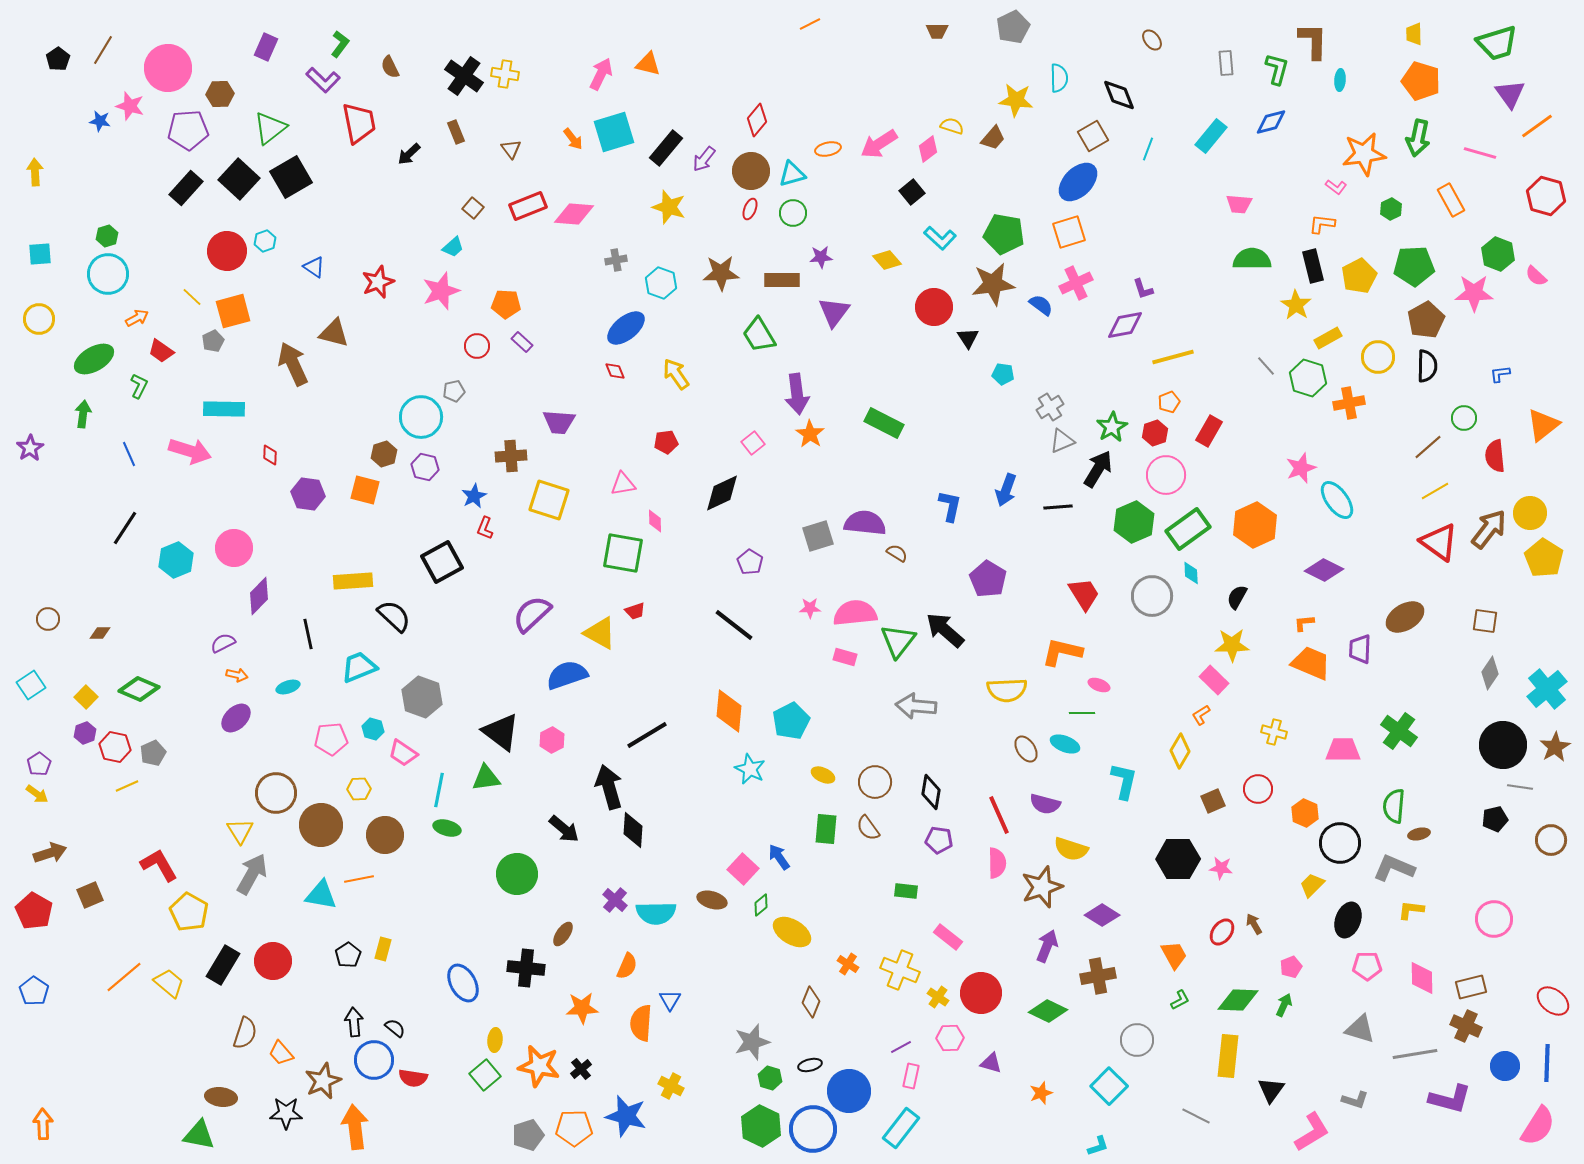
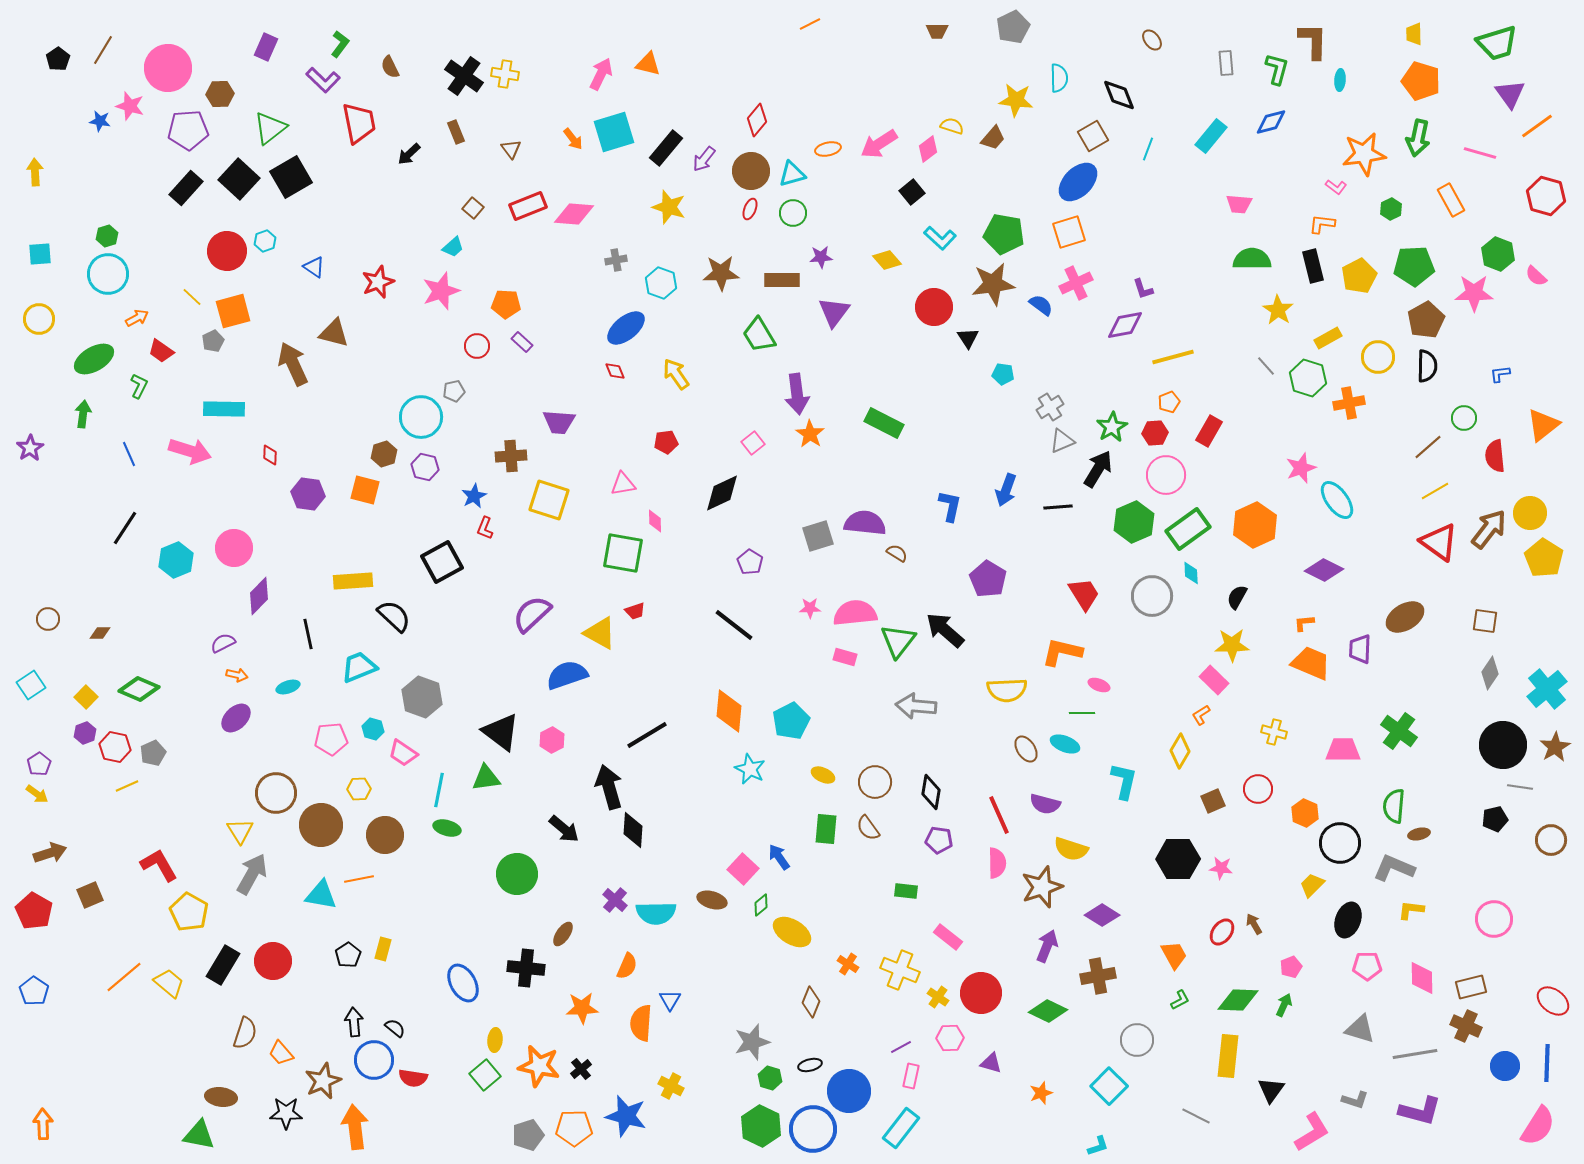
yellow star at (1296, 305): moved 18 px left, 5 px down
red hexagon at (1155, 433): rotated 15 degrees clockwise
purple L-shape at (1450, 1099): moved 30 px left, 12 px down
